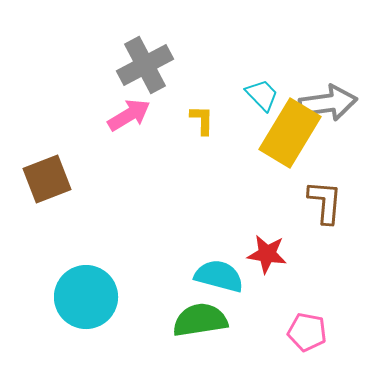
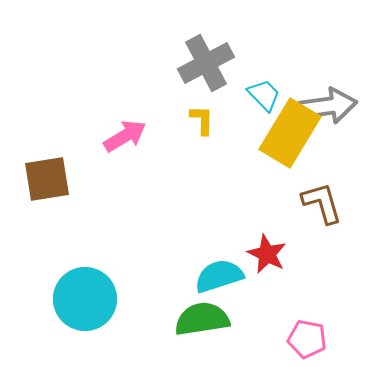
gray cross: moved 61 px right, 2 px up
cyan trapezoid: moved 2 px right
gray arrow: moved 3 px down
pink arrow: moved 4 px left, 21 px down
brown square: rotated 12 degrees clockwise
brown L-shape: moved 3 px left, 1 px down; rotated 21 degrees counterclockwise
red star: rotated 18 degrees clockwise
cyan semicircle: rotated 33 degrees counterclockwise
cyan circle: moved 1 px left, 2 px down
green semicircle: moved 2 px right, 1 px up
pink pentagon: moved 7 px down
